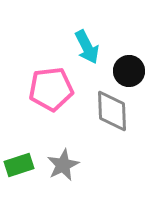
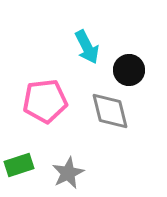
black circle: moved 1 px up
pink pentagon: moved 6 px left, 12 px down
gray diamond: moved 2 px left; rotated 12 degrees counterclockwise
gray star: moved 5 px right, 8 px down
